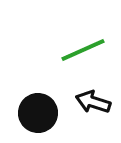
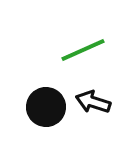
black circle: moved 8 px right, 6 px up
